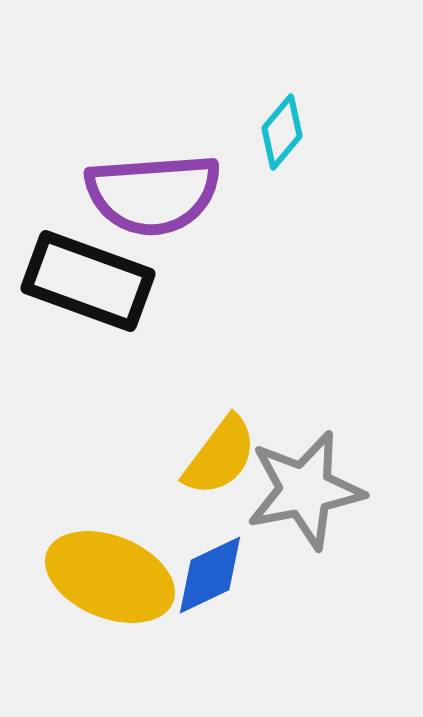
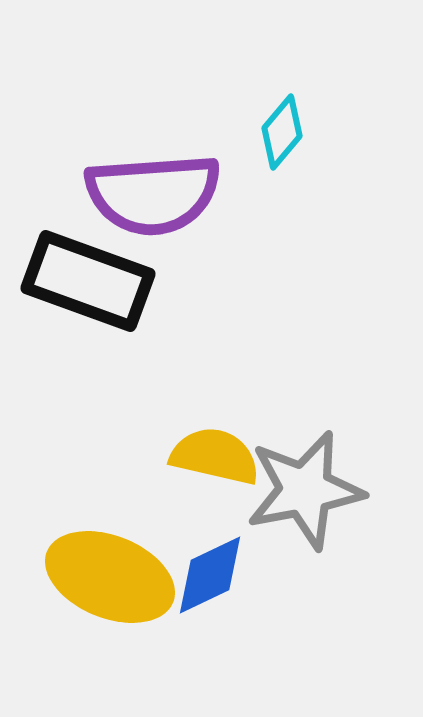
yellow semicircle: moved 5 px left; rotated 114 degrees counterclockwise
